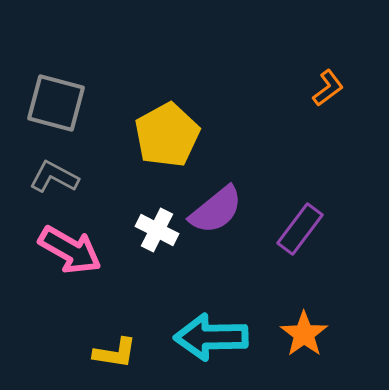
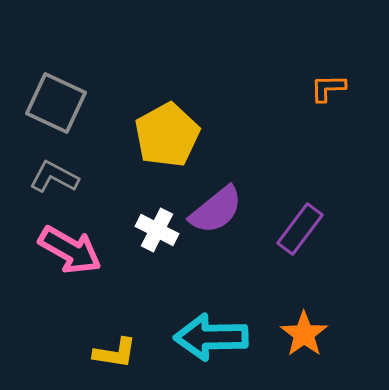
orange L-shape: rotated 144 degrees counterclockwise
gray square: rotated 10 degrees clockwise
